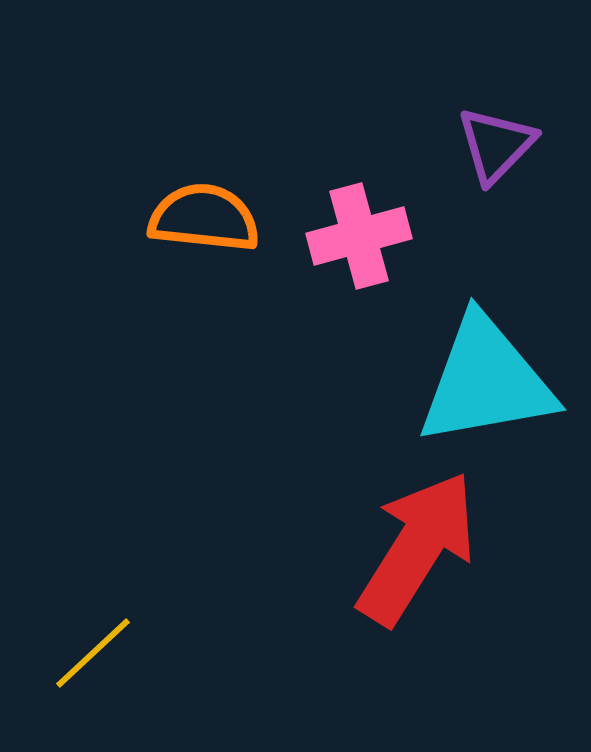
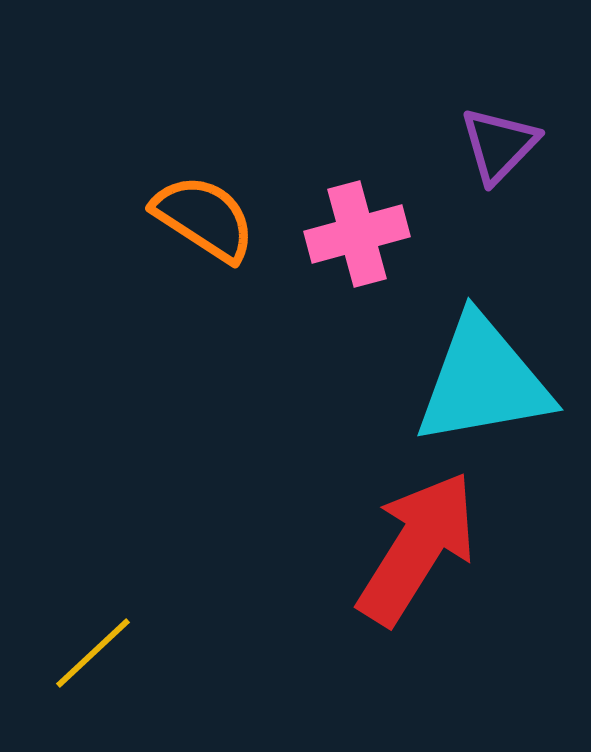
purple triangle: moved 3 px right
orange semicircle: rotated 27 degrees clockwise
pink cross: moved 2 px left, 2 px up
cyan triangle: moved 3 px left
